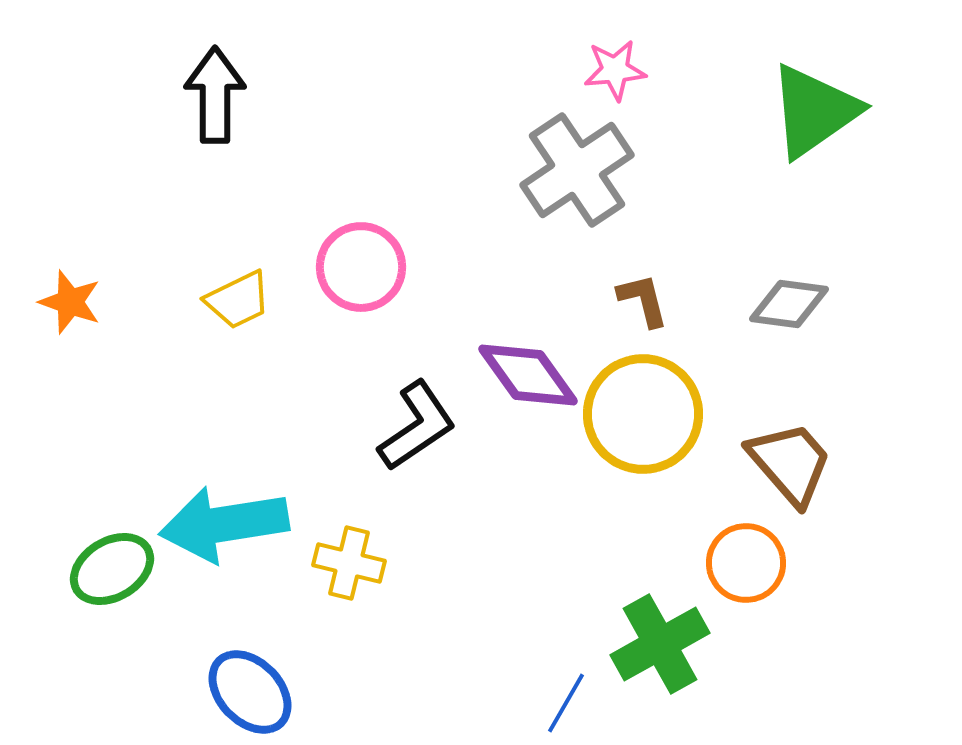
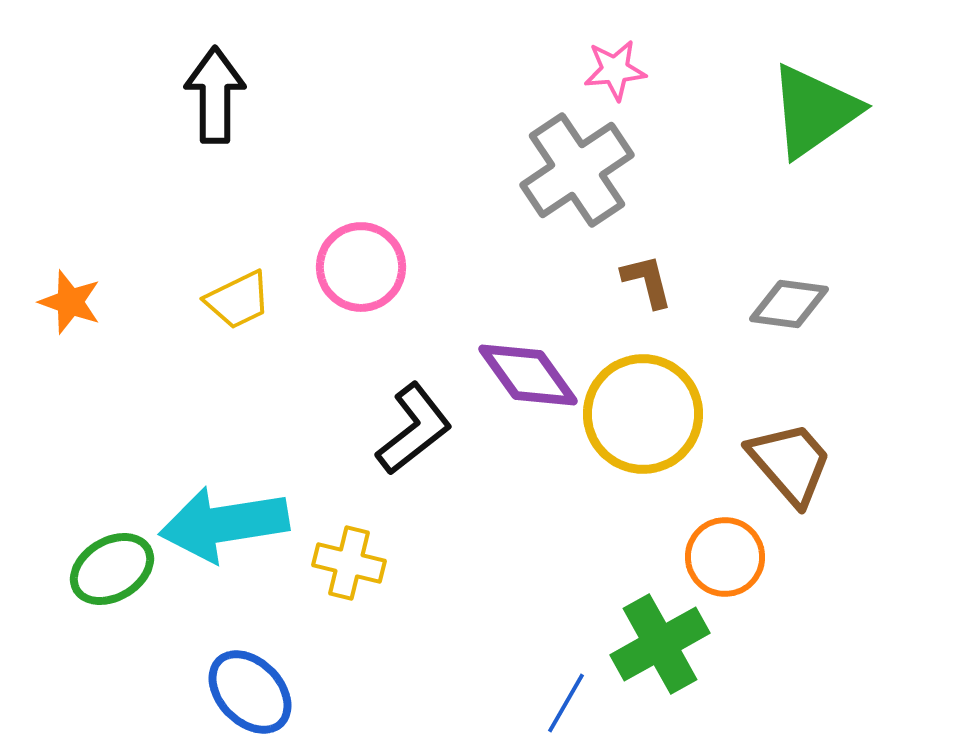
brown L-shape: moved 4 px right, 19 px up
black L-shape: moved 3 px left, 3 px down; rotated 4 degrees counterclockwise
orange circle: moved 21 px left, 6 px up
